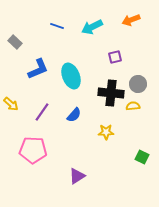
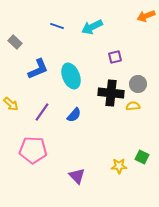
orange arrow: moved 15 px right, 4 px up
yellow star: moved 13 px right, 34 px down
purple triangle: rotated 42 degrees counterclockwise
